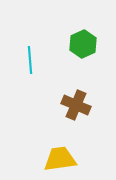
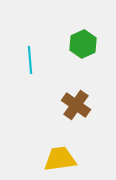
brown cross: rotated 12 degrees clockwise
